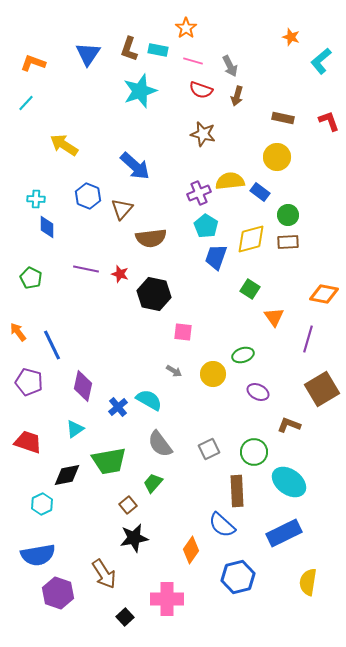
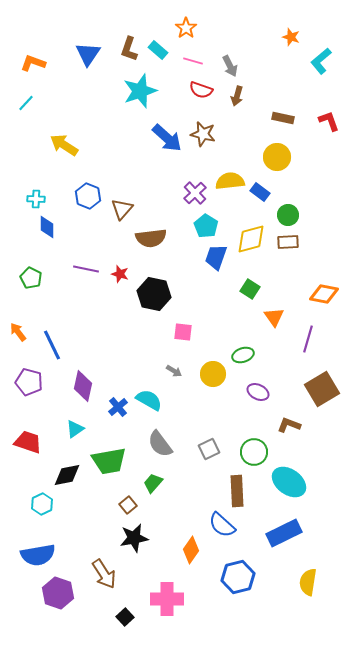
cyan rectangle at (158, 50): rotated 30 degrees clockwise
blue arrow at (135, 166): moved 32 px right, 28 px up
purple cross at (199, 193): moved 4 px left; rotated 20 degrees counterclockwise
